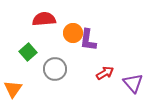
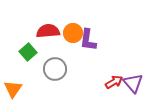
red semicircle: moved 4 px right, 12 px down
red arrow: moved 9 px right, 9 px down
